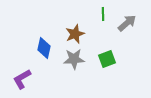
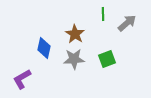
brown star: rotated 18 degrees counterclockwise
